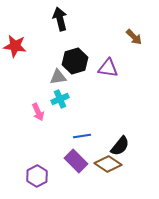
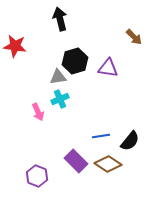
blue line: moved 19 px right
black semicircle: moved 10 px right, 5 px up
purple hexagon: rotated 10 degrees counterclockwise
